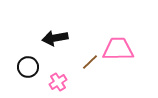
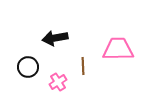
brown line: moved 7 px left, 4 px down; rotated 48 degrees counterclockwise
